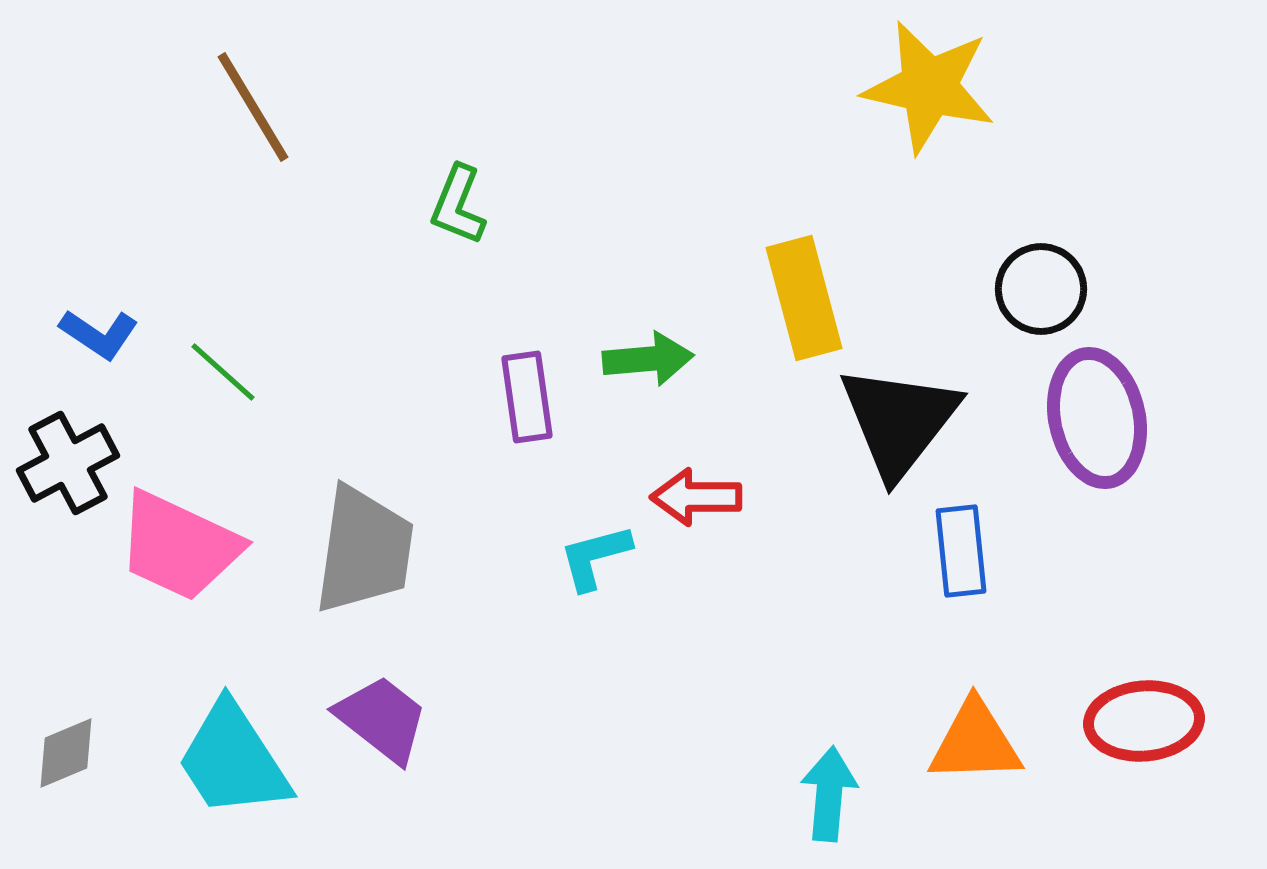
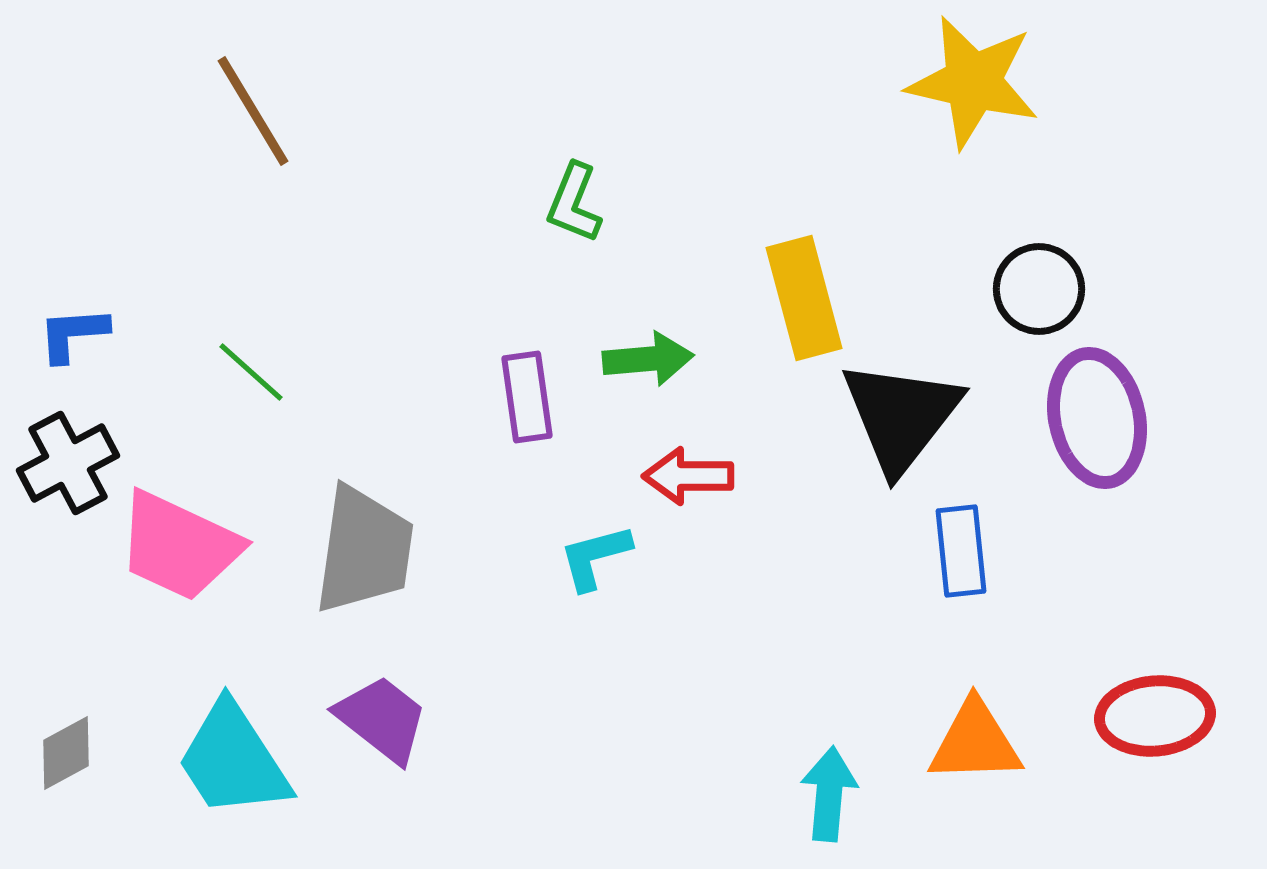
yellow star: moved 44 px right, 5 px up
brown line: moved 4 px down
green L-shape: moved 116 px right, 2 px up
black circle: moved 2 px left
blue L-shape: moved 26 px left; rotated 142 degrees clockwise
green line: moved 28 px right
black triangle: moved 2 px right, 5 px up
red arrow: moved 8 px left, 21 px up
red ellipse: moved 11 px right, 5 px up
gray diamond: rotated 6 degrees counterclockwise
